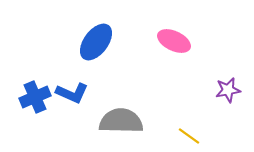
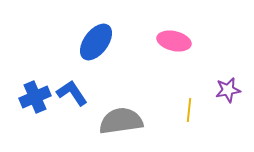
pink ellipse: rotated 12 degrees counterclockwise
blue L-shape: rotated 148 degrees counterclockwise
gray semicircle: rotated 9 degrees counterclockwise
yellow line: moved 26 px up; rotated 60 degrees clockwise
